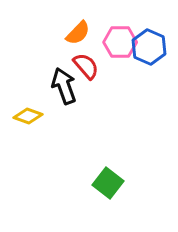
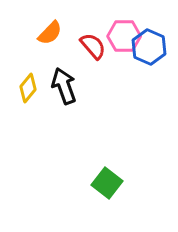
orange semicircle: moved 28 px left
pink hexagon: moved 4 px right, 6 px up
red semicircle: moved 7 px right, 20 px up
yellow diamond: moved 28 px up; rotated 72 degrees counterclockwise
green square: moved 1 px left
